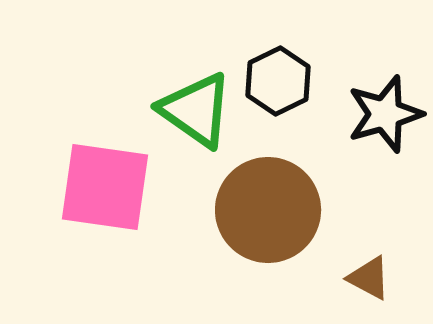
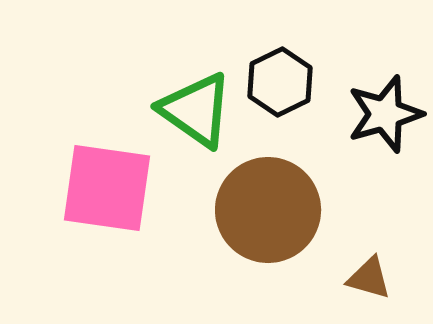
black hexagon: moved 2 px right, 1 px down
pink square: moved 2 px right, 1 px down
brown triangle: rotated 12 degrees counterclockwise
